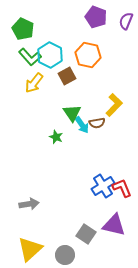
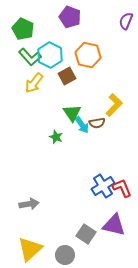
purple pentagon: moved 26 px left
